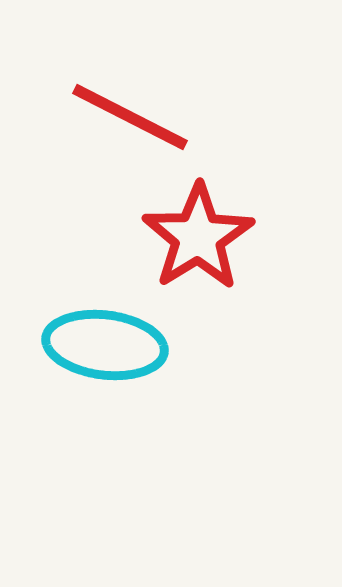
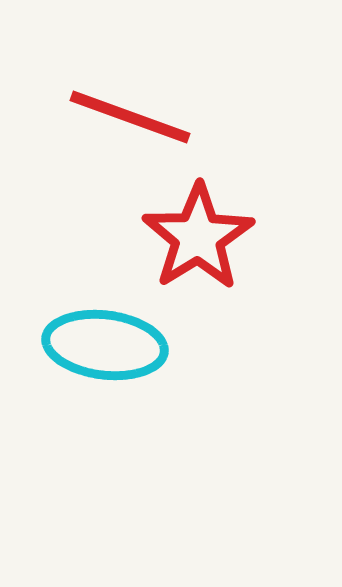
red line: rotated 7 degrees counterclockwise
